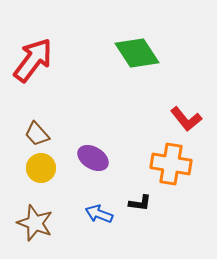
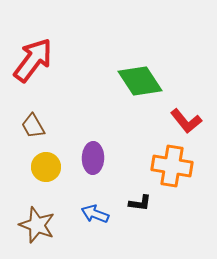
green diamond: moved 3 px right, 28 px down
red L-shape: moved 2 px down
brown trapezoid: moved 4 px left, 8 px up; rotated 12 degrees clockwise
purple ellipse: rotated 60 degrees clockwise
orange cross: moved 1 px right, 2 px down
yellow circle: moved 5 px right, 1 px up
blue arrow: moved 4 px left
brown star: moved 2 px right, 2 px down
